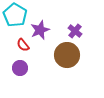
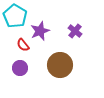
cyan pentagon: moved 1 px down
purple star: moved 1 px down
brown circle: moved 7 px left, 10 px down
